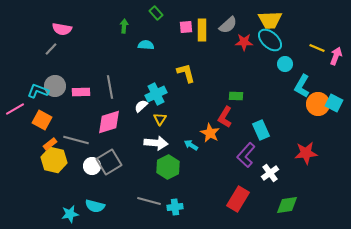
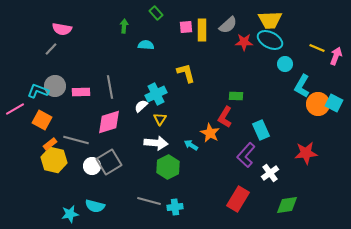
cyan ellipse at (270, 40): rotated 15 degrees counterclockwise
